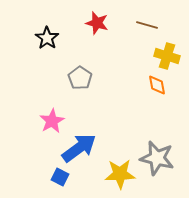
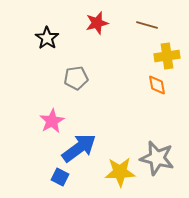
red star: rotated 30 degrees counterclockwise
yellow cross: rotated 25 degrees counterclockwise
gray pentagon: moved 4 px left; rotated 30 degrees clockwise
yellow star: moved 2 px up
